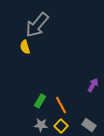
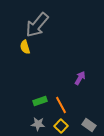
purple arrow: moved 13 px left, 7 px up
green rectangle: rotated 40 degrees clockwise
gray star: moved 3 px left, 1 px up
